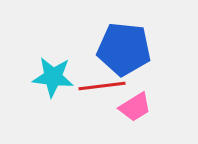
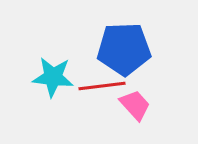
blue pentagon: rotated 8 degrees counterclockwise
pink trapezoid: moved 2 px up; rotated 100 degrees counterclockwise
